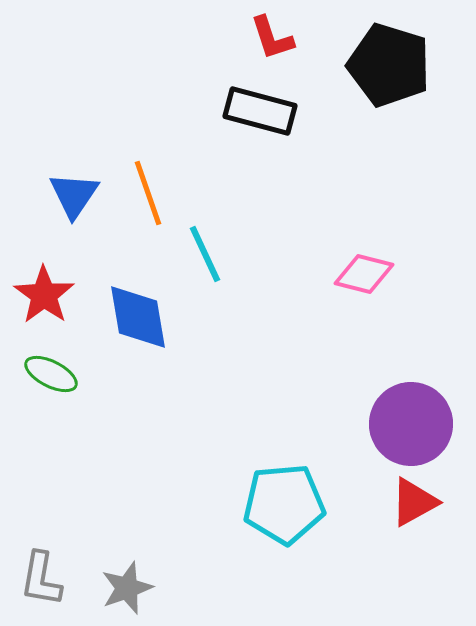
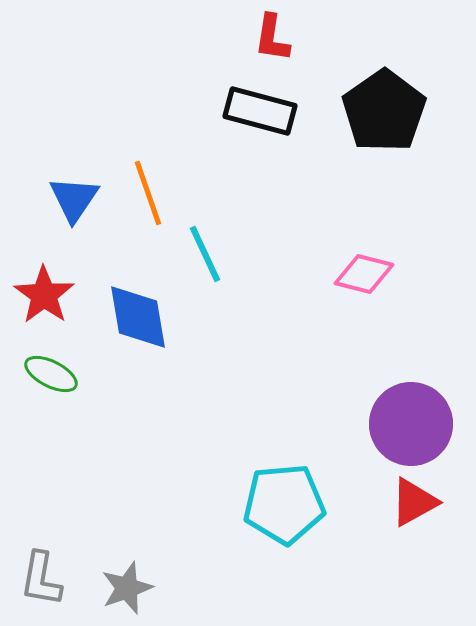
red L-shape: rotated 27 degrees clockwise
black pentagon: moved 5 px left, 46 px down; rotated 20 degrees clockwise
blue triangle: moved 4 px down
